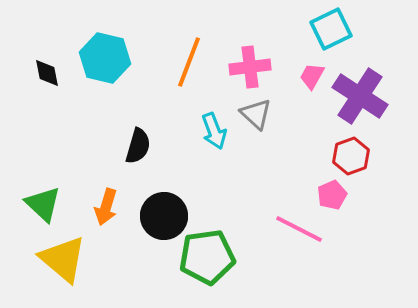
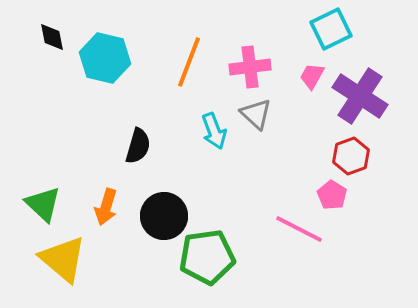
black diamond: moved 5 px right, 36 px up
pink pentagon: rotated 16 degrees counterclockwise
